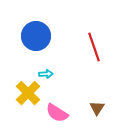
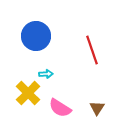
red line: moved 2 px left, 3 px down
pink semicircle: moved 3 px right, 5 px up
